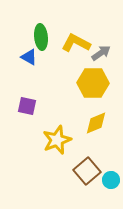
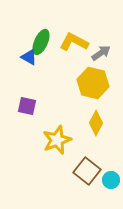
green ellipse: moved 5 px down; rotated 30 degrees clockwise
yellow L-shape: moved 2 px left, 1 px up
yellow hexagon: rotated 12 degrees clockwise
yellow diamond: rotated 40 degrees counterclockwise
brown square: rotated 12 degrees counterclockwise
